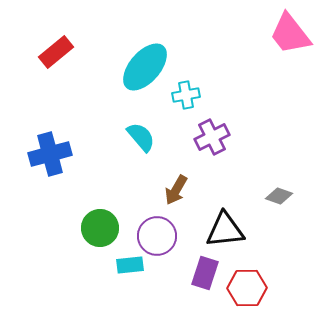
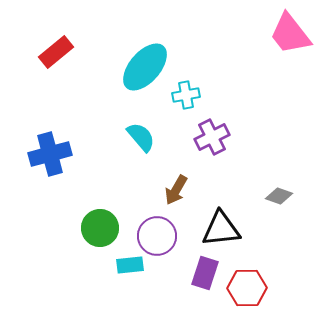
black triangle: moved 4 px left, 1 px up
